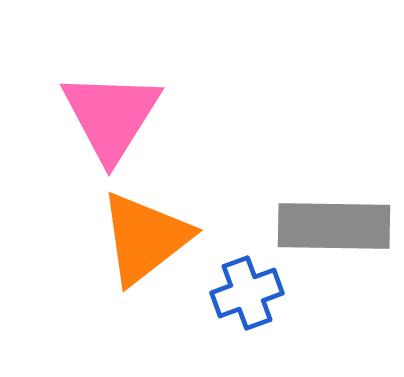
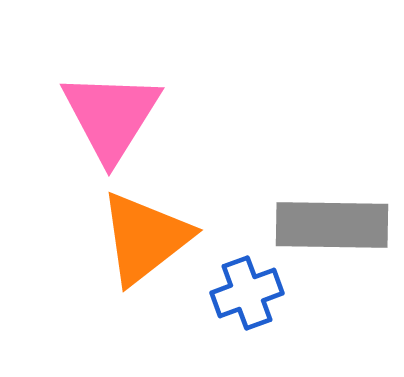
gray rectangle: moved 2 px left, 1 px up
